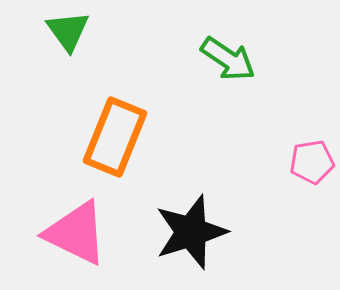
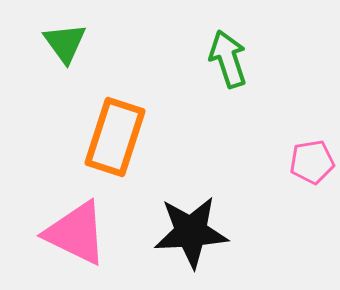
green triangle: moved 3 px left, 12 px down
green arrow: rotated 142 degrees counterclockwise
orange rectangle: rotated 4 degrees counterclockwise
black star: rotated 14 degrees clockwise
